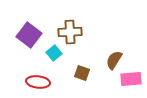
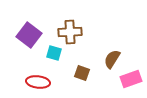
cyan square: rotated 35 degrees counterclockwise
brown semicircle: moved 2 px left, 1 px up
pink rectangle: rotated 15 degrees counterclockwise
